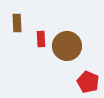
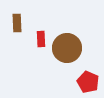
brown circle: moved 2 px down
